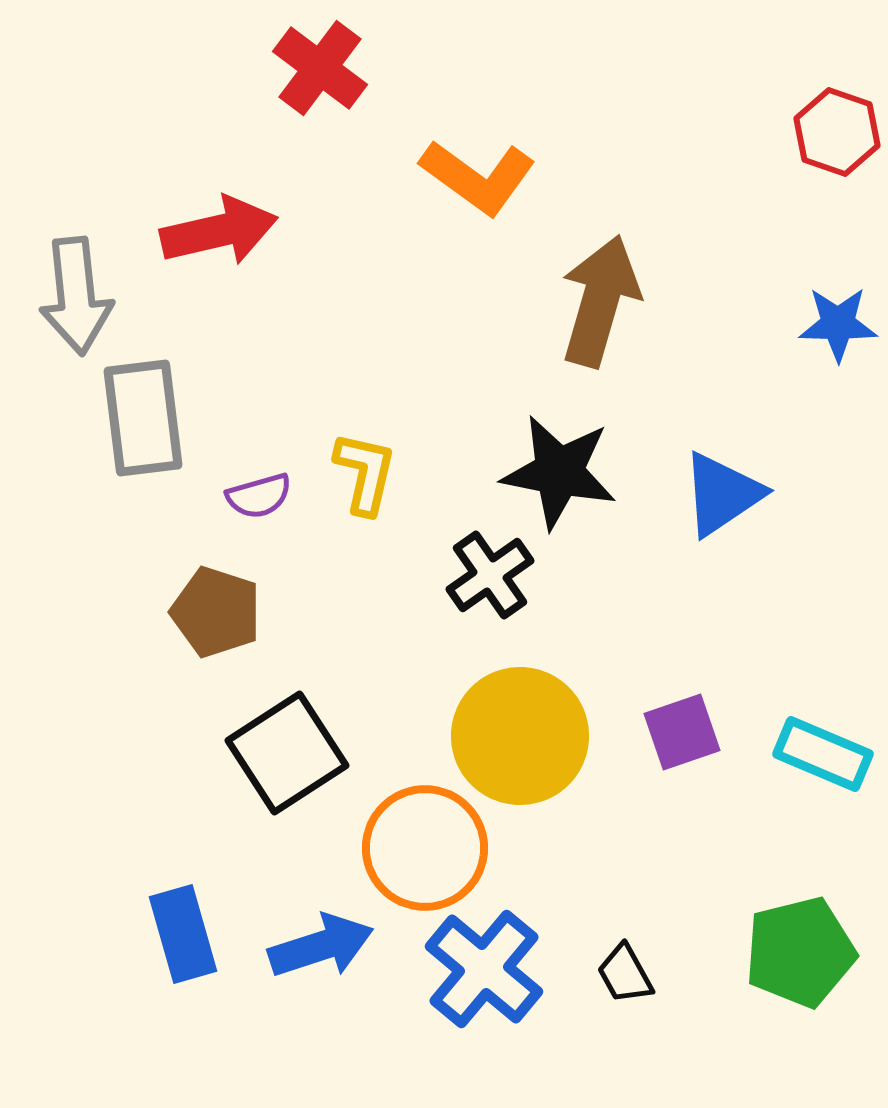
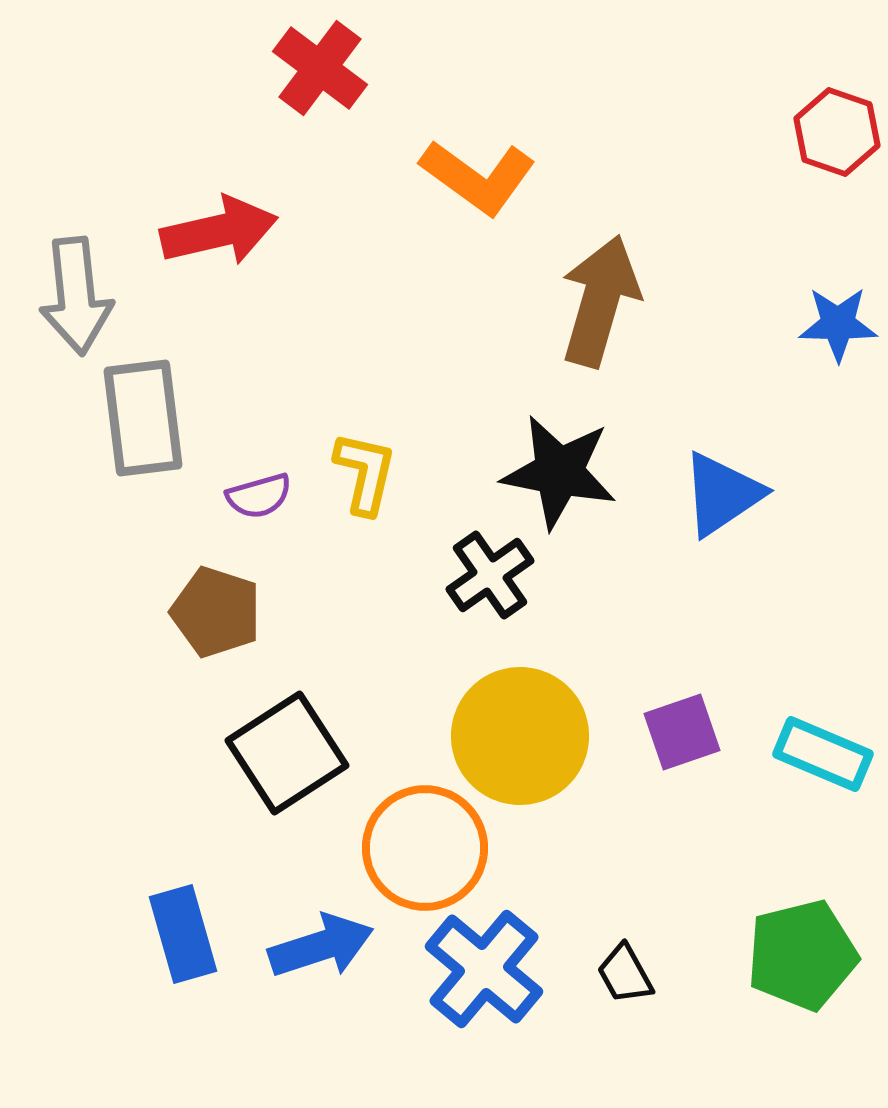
green pentagon: moved 2 px right, 3 px down
